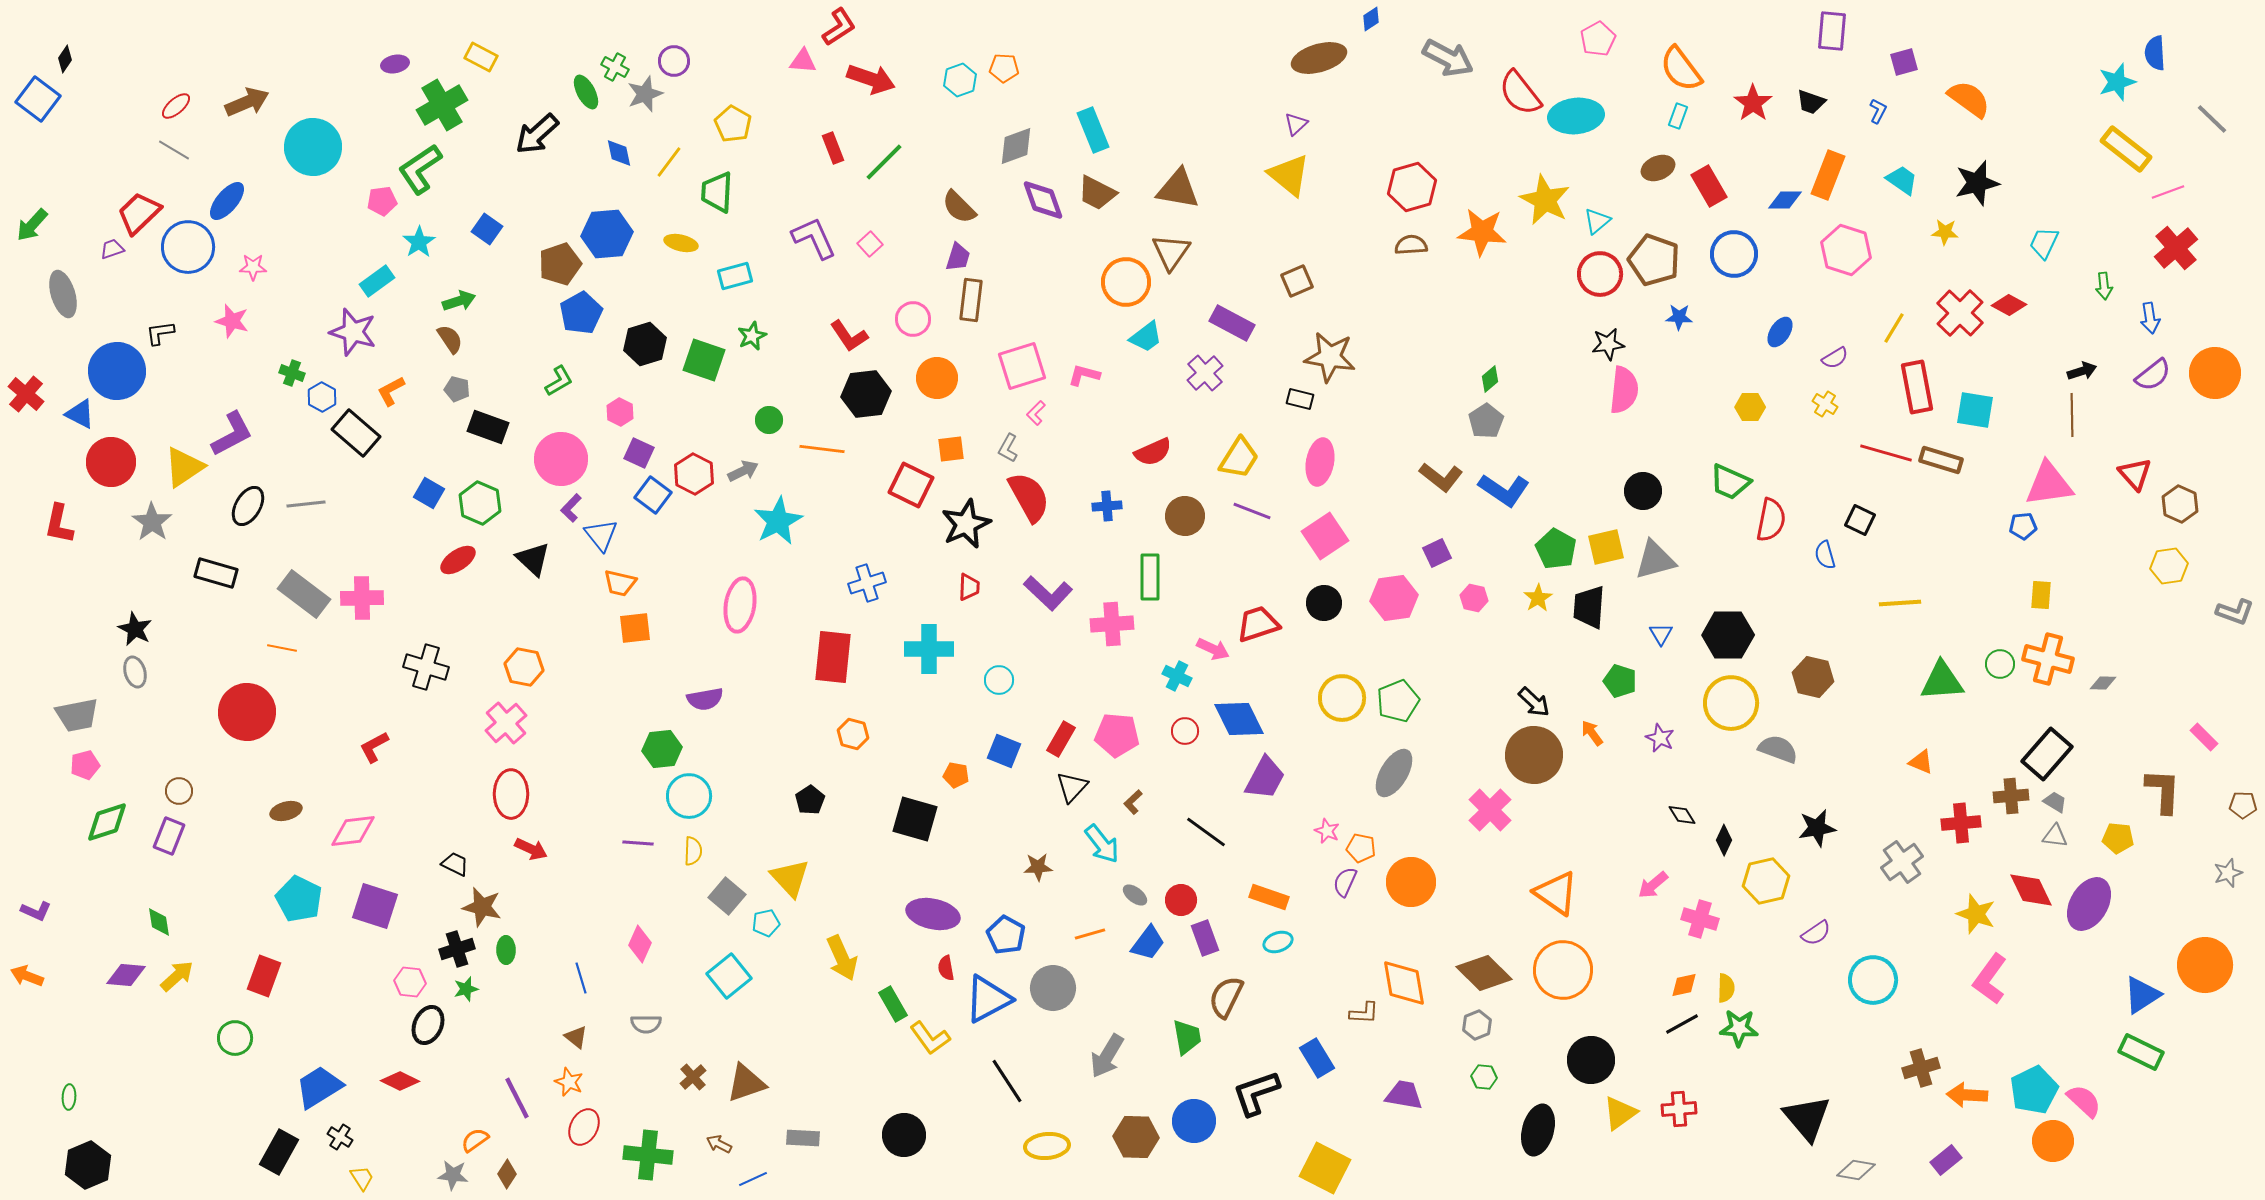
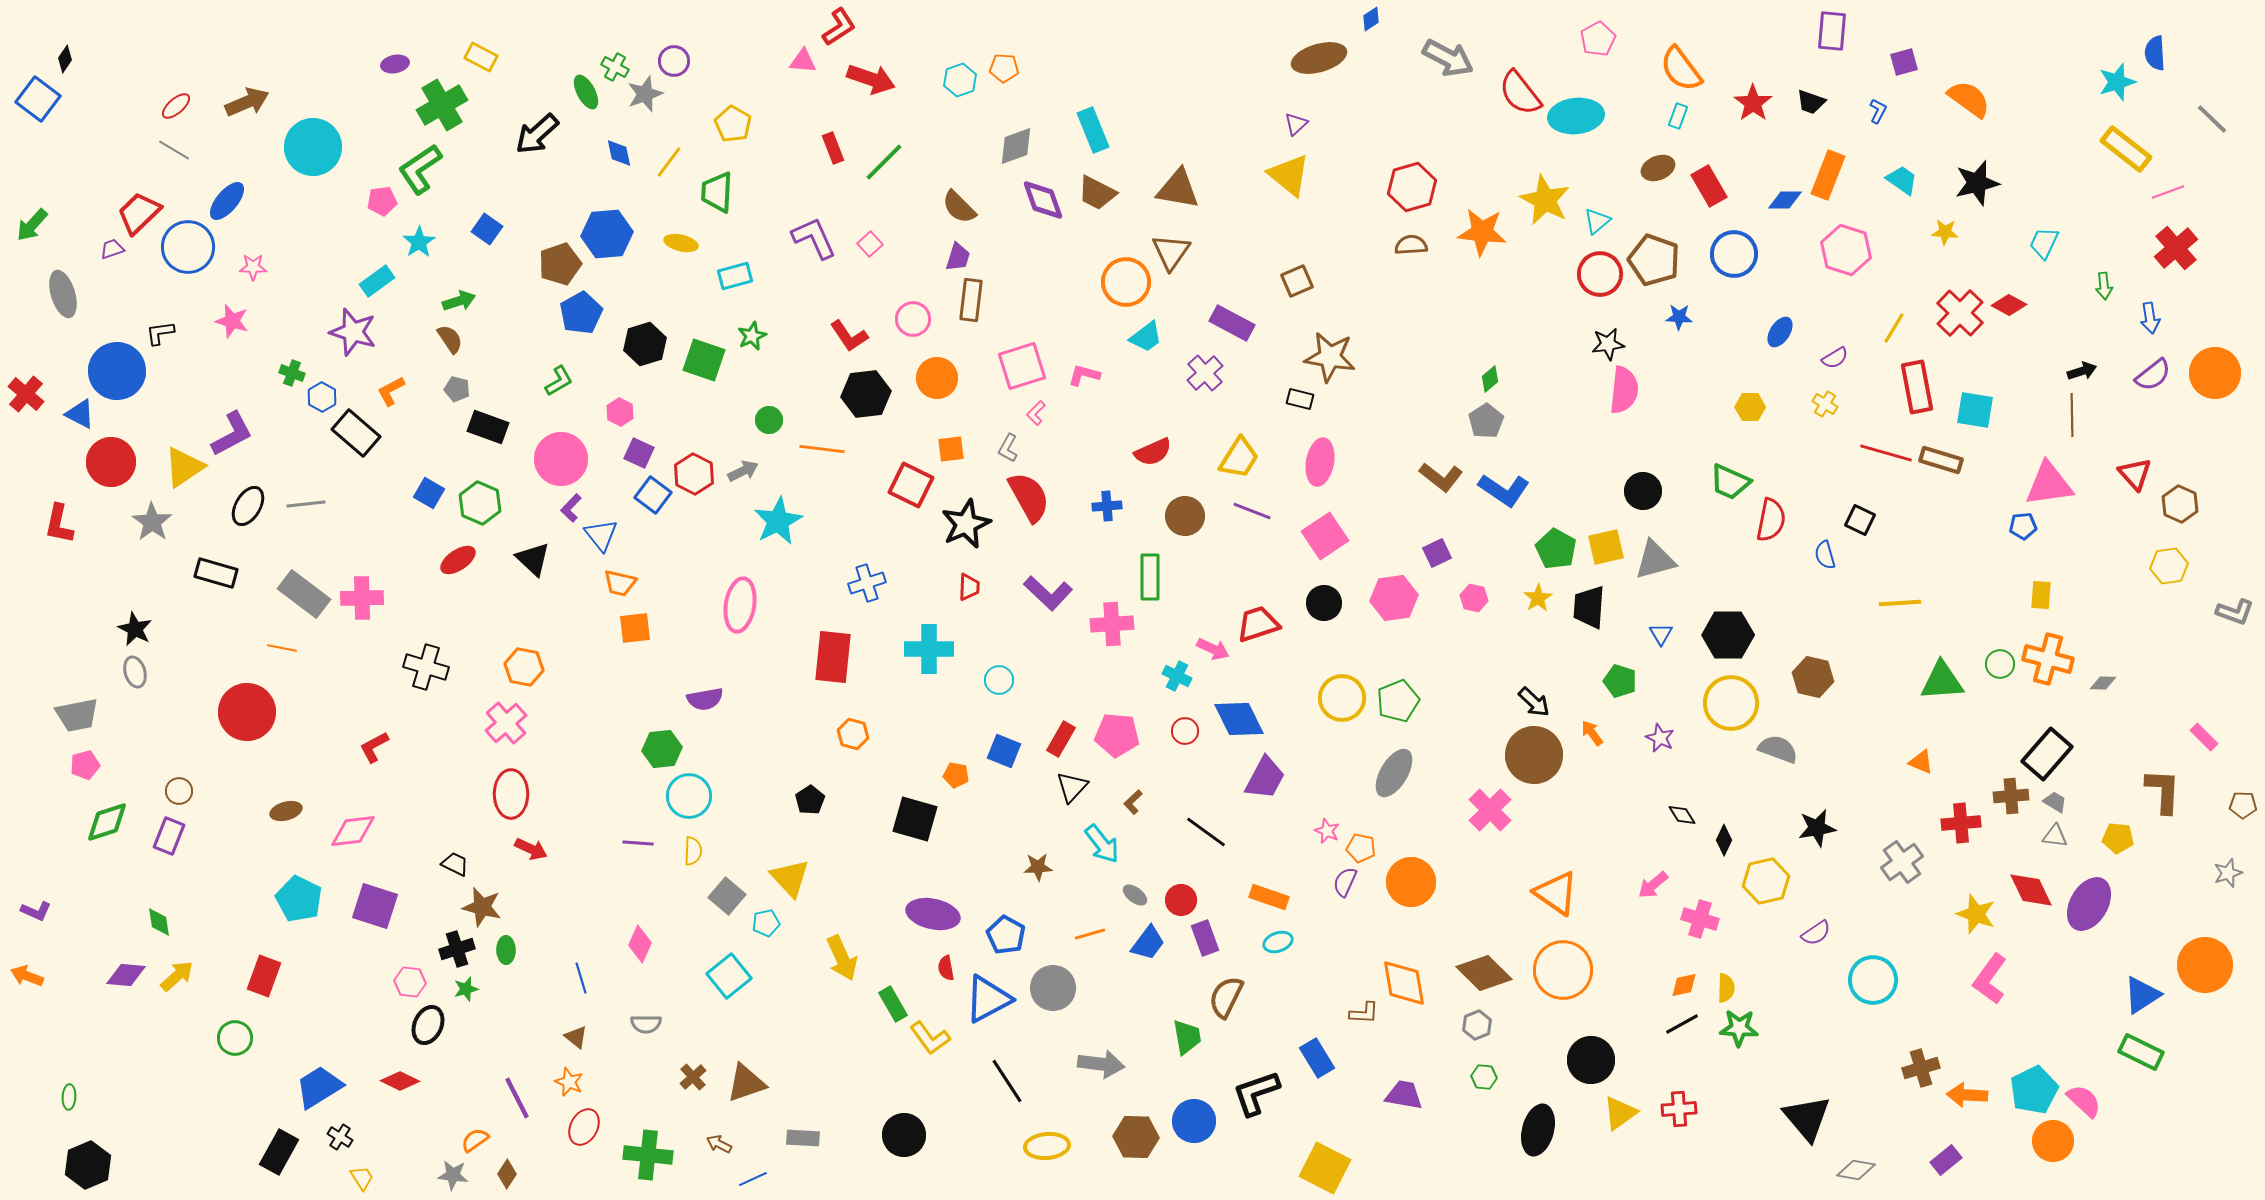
gray arrow at (1107, 1056): moved 6 px left, 8 px down; rotated 114 degrees counterclockwise
